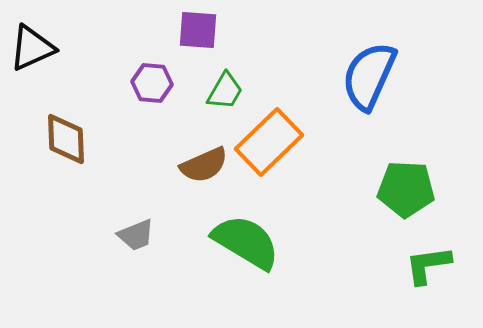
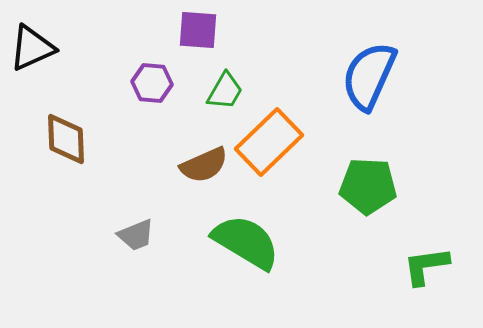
green pentagon: moved 38 px left, 3 px up
green L-shape: moved 2 px left, 1 px down
